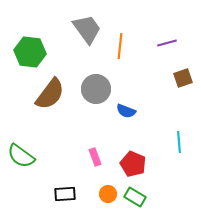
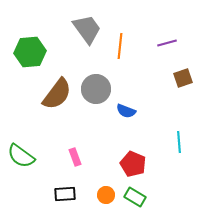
green hexagon: rotated 12 degrees counterclockwise
brown semicircle: moved 7 px right
pink rectangle: moved 20 px left
orange circle: moved 2 px left, 1 px down
